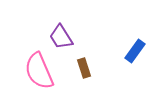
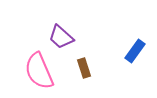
purple trapezoid: rotated 16 degrees counterclockwise
